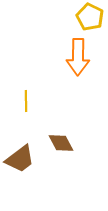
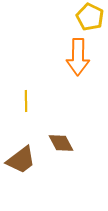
brown trapezoid: moved 1 px right, 1 px down
